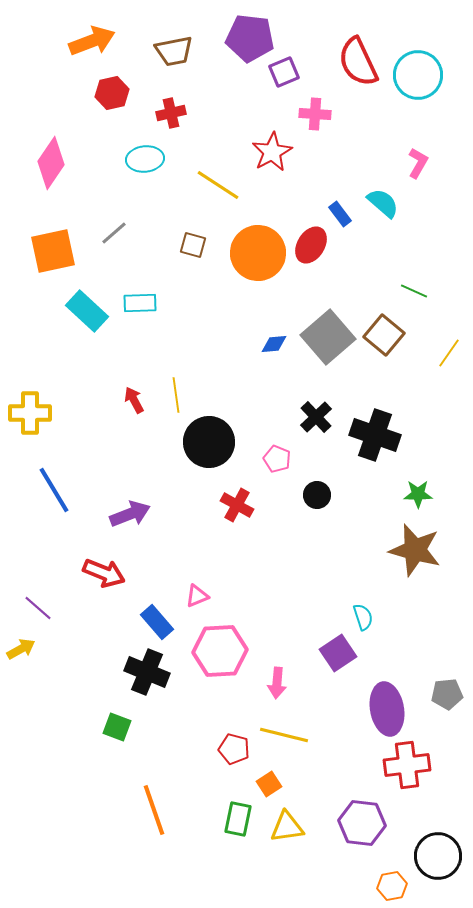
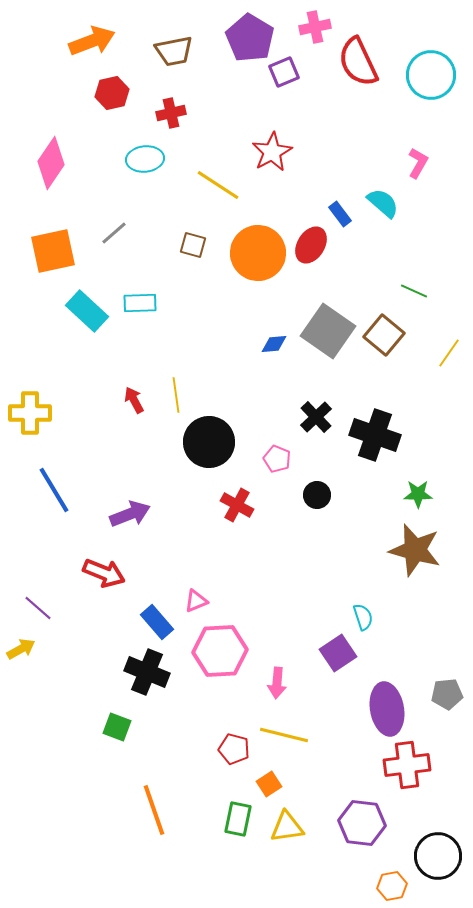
purple pentagon at (250, 38): rotated 24 degrees clockwise
cyan circle at (418, 75): moved 13 px right
pink cross at (315, 114): moved 87 px up; rotated 16 degrees counterclockwise
gray square at (328, 337): moved 6 px up; rotated 14 degrees counterclockwise
pink triangle at (197, 596): moved 1 px left, 5 px down
